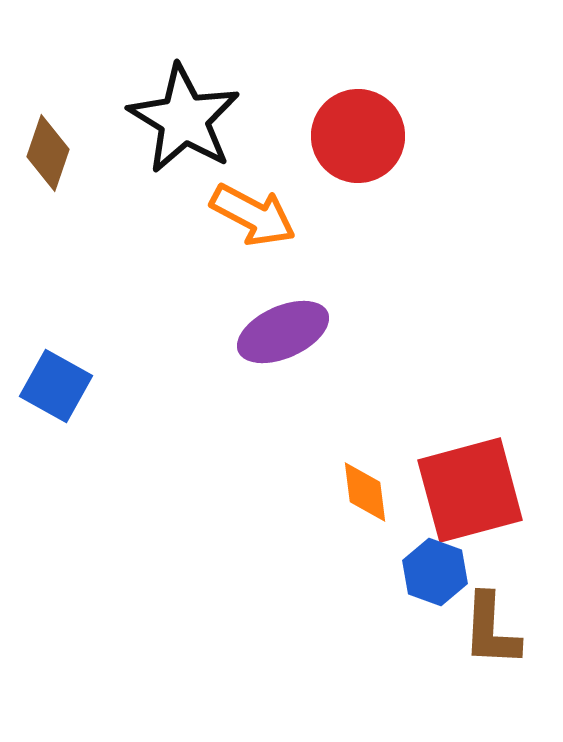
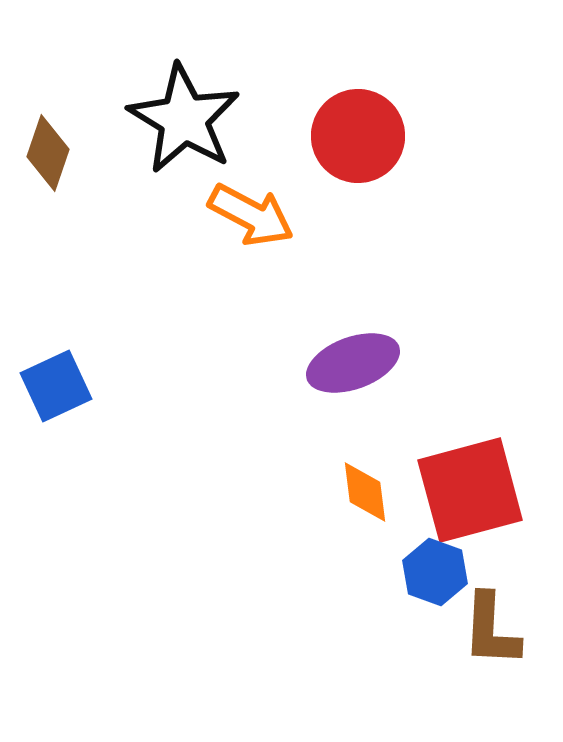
orange arrow: moved 2 px left
purple ellipse: moved 70 px right, 31 px down; rotated 4 degrees clockwise
blue square: rotated 36 degrees clockwise
